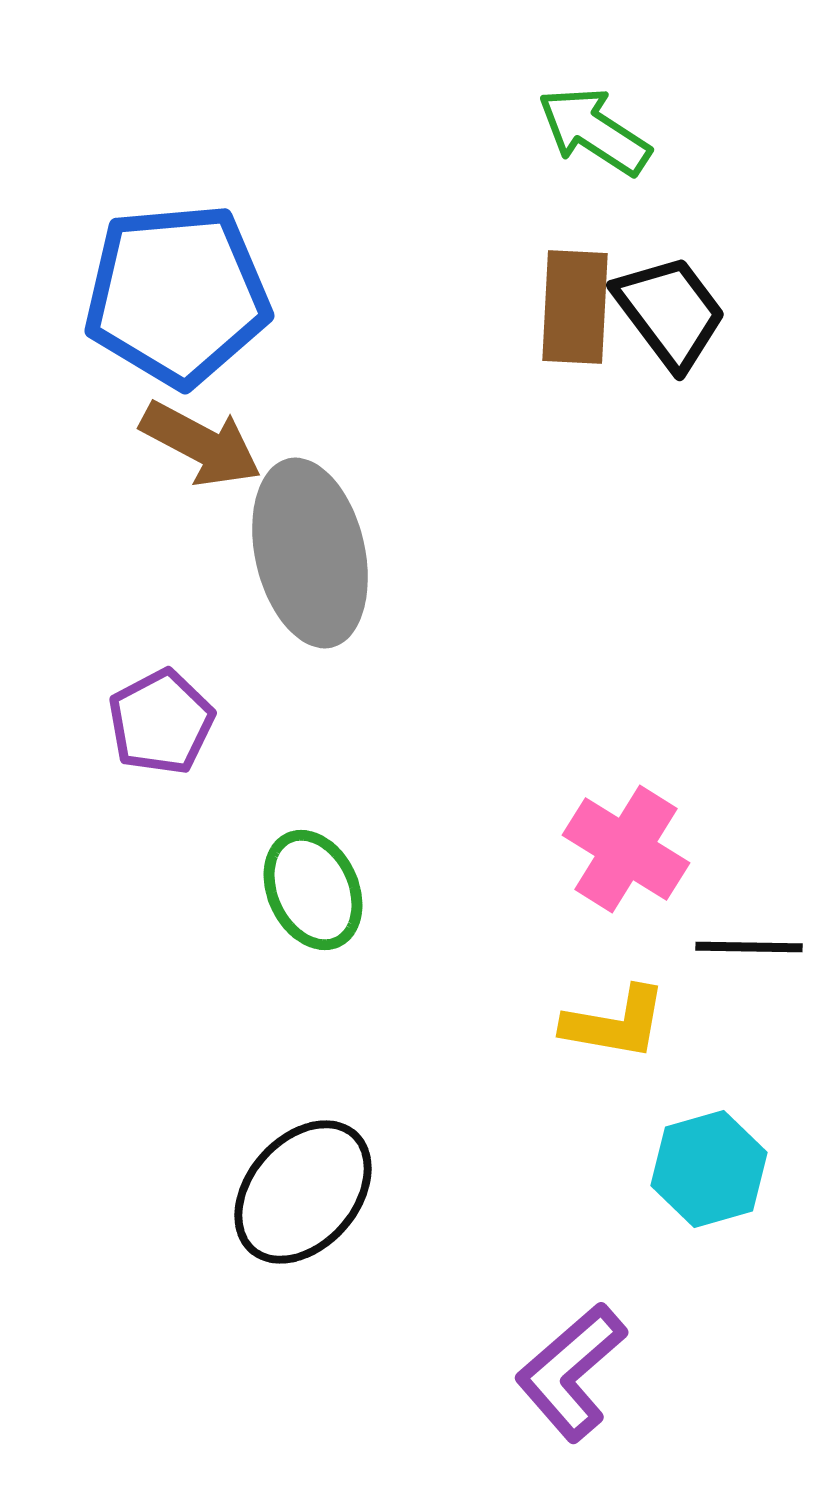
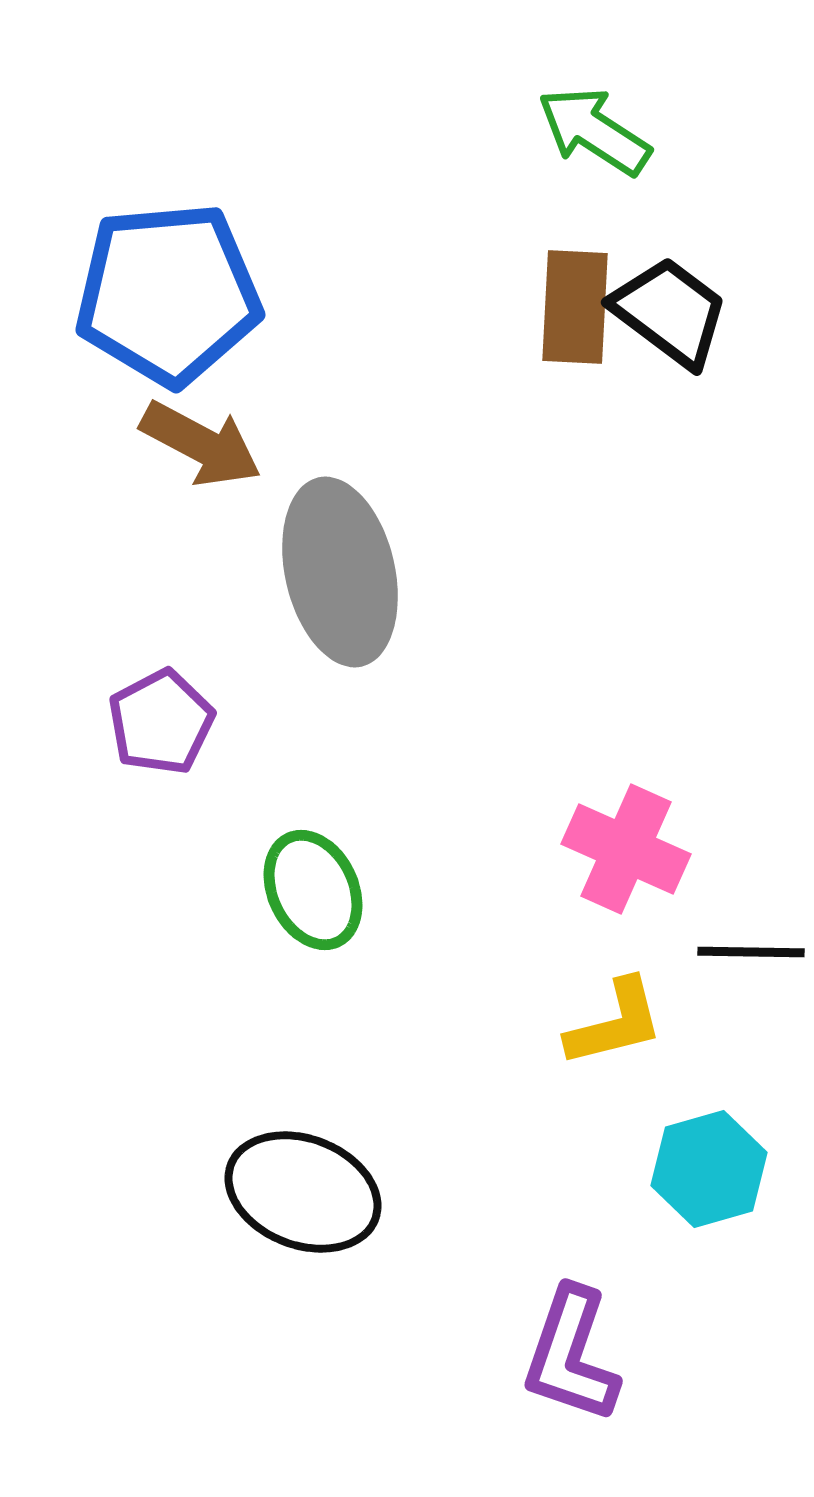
blue pentagon: moved 9 px left, 1 px up
black trapezoid: rotated 16 degrees counterclockwise
gray ellipse: moved 30 px right, 19 px down
pink cross: rotated 8 degrees counterclockwise
black line: moved 2 px right, 5 px down
yellow L-shape: rotated 24 degrees counterclockwise
black ellipse: rotated 70 degrees clockwise
purple L-shape: moved 17 px up; rotated 30 degrees counterclockwise
